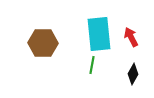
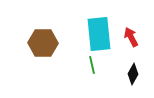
green line: rotated 24 degrees counterclockwise
